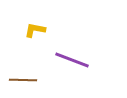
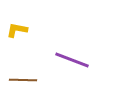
yellow L-shape: moved 18 px left
